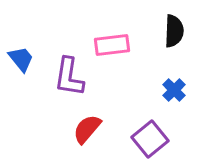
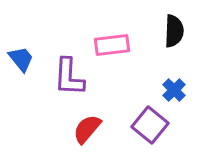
purple L-shape: rotated 6 degrees counterclockwise
purple square: moved 14 px up; rotated 12 degrees counterclockwise
